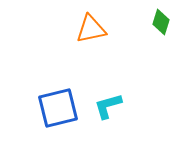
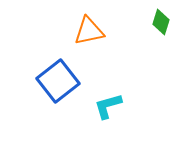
orange triangle: moved 2 px left, 2 px down
blue square: moved 27 px up; rotated 24 degrees counterclockwise
